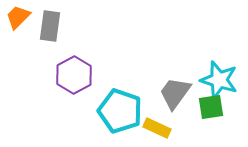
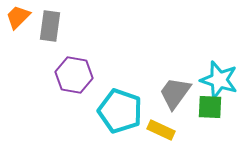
purple hexagon: rotated 21 degrees counterclockwise
green square: moved 1 px left; rotated 12 degrees clockwise
yellow rectangle: moved 4 px right, 2 px down
